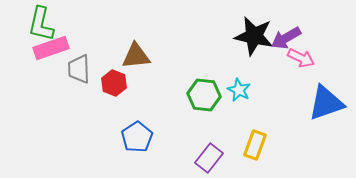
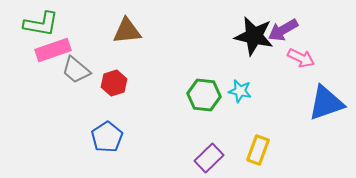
green L-shape: rotated 93 degrees counterclockwise
purple arrow: moved 3 px left, 8 px up
pink rectangle: moved 2 px right, 2 px down
brown triangle: moved 9 px left, 25 px up
gray trapezoid: moved 3 px left, 1 px down; rotated 48 degrees counterclockwise
red hexagon: rotated 20 degrees clockwise
cyan star: moved 1 px right, 1 px down; rotated 15 degrees counterclockwise
blue pentagon: moved 30 px left
yellow rectangle: moved 3 px right, 5 px down
purple rectangle: rotated 8 degrees clockwise
